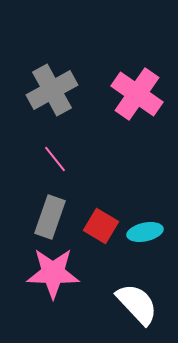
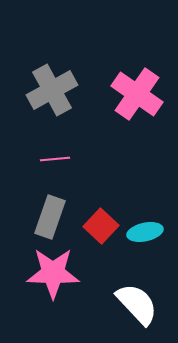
pink line: rotated 56 degrees counterclockwise
red square: rotated 12 degrees clockwise
